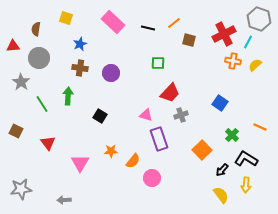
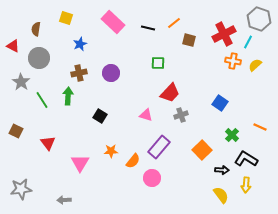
red triangle at (13, 46): rotated 32 degrees clockwise
brown cross at (80, 68): moved 1 px left, 5 px down; rotated 21 degrees counterclockwise
green line at (42, 104): moved 4 px up
purple rectangle at (159, 139): moved 8 px down; rotated 60 degrees clockwise
black arrow at (222, 170): rotated 128 degrees counterclockwise
